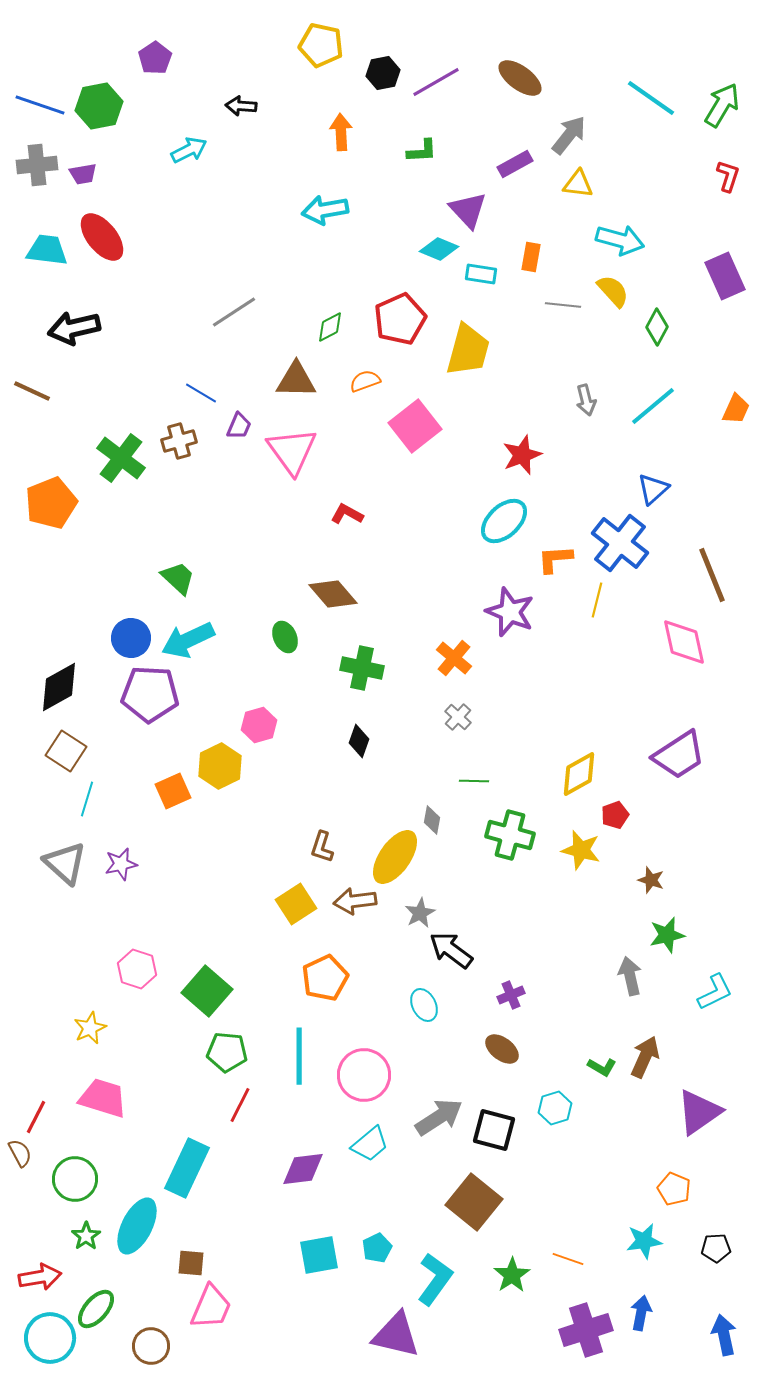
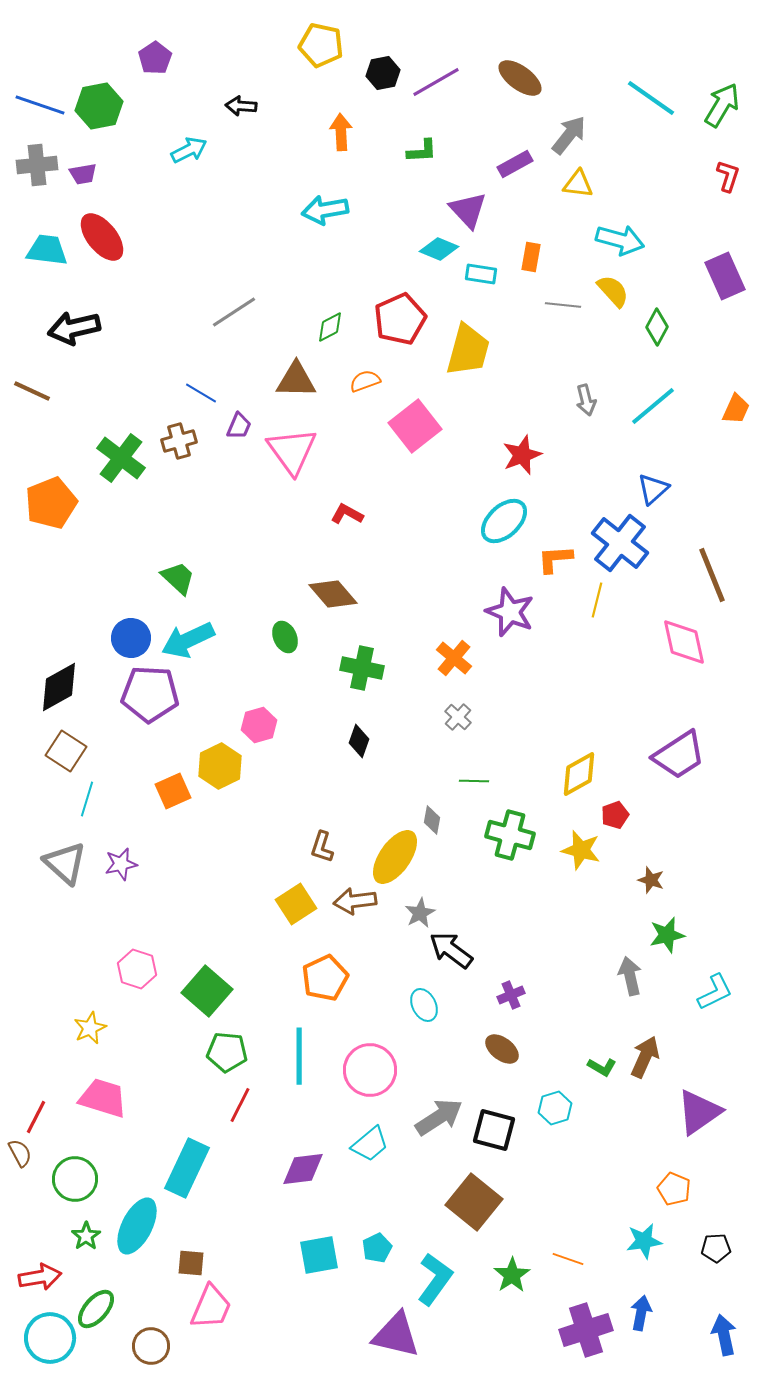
pink circle at (364, 1075): moved 6 px right, 5 px up
